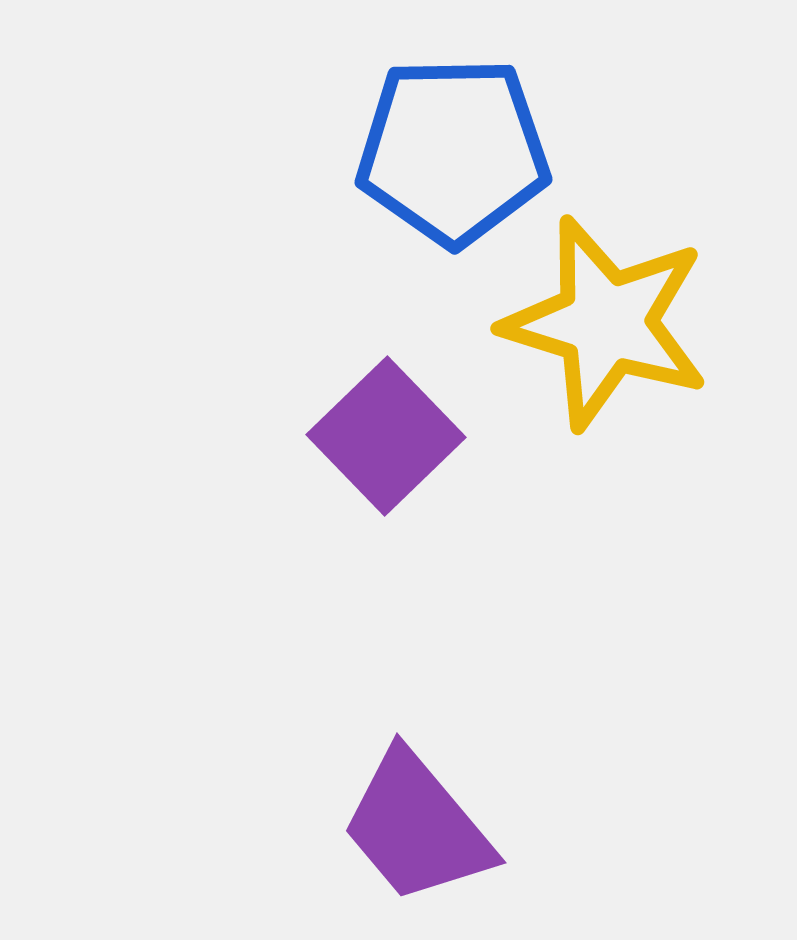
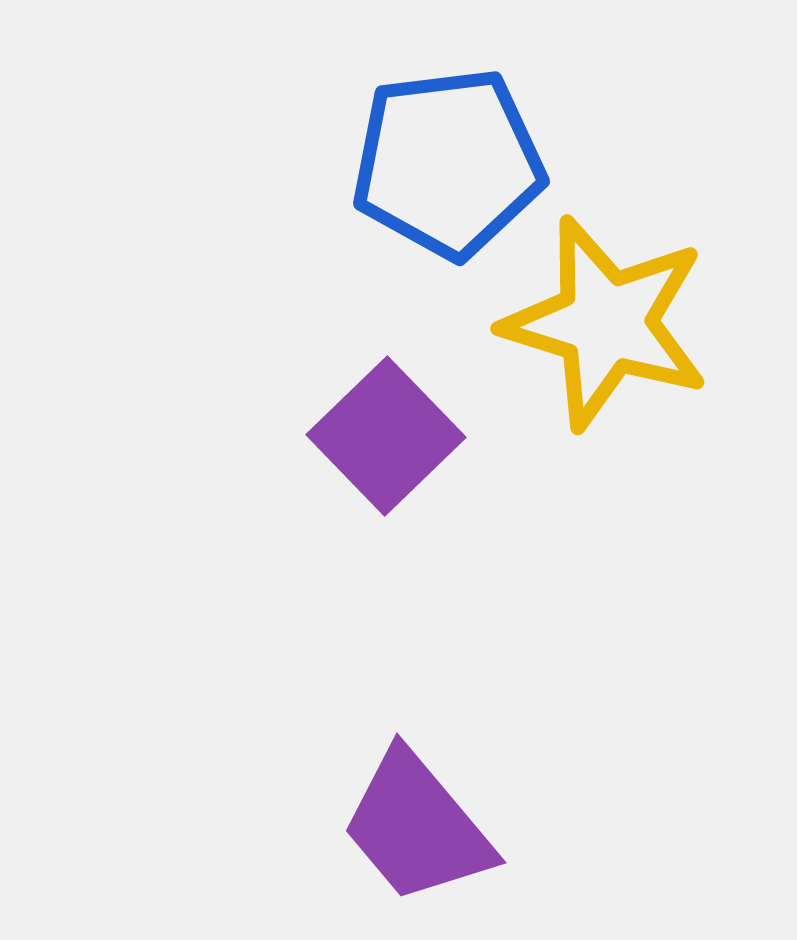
blue pentagon: moved 5 px left, 12 px down; rotated 6 degrees counterclockwise
